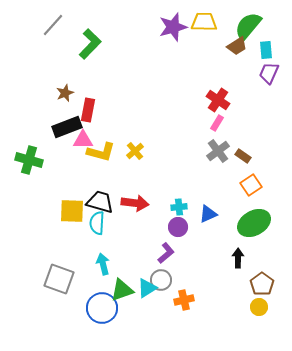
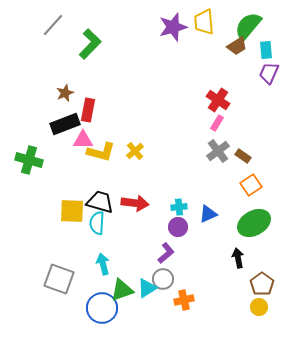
yellow trapezoid: rotated 96 degrees counterclockwise
black rectangle: moved 2 px left, 3 px up
black arrow: rotated 12 degrees counterclockwise
gray circle: moved 2 px right, 1 px up
